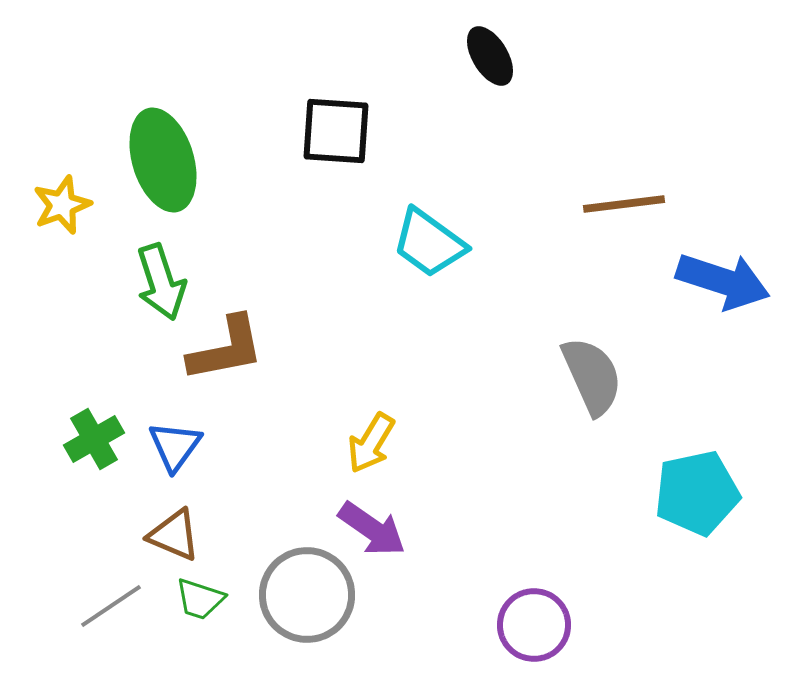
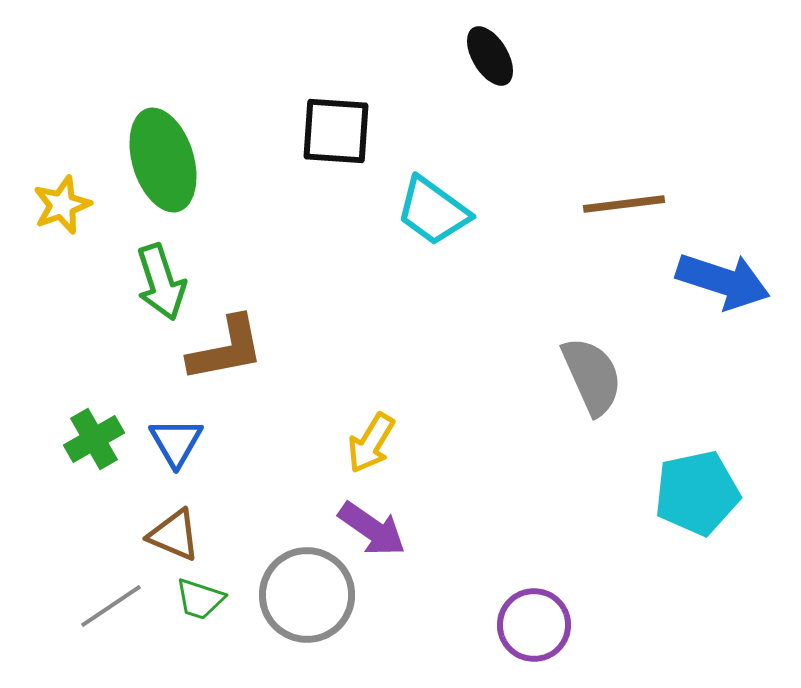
cyan trapezoid: moved 4 px right, 32 px up
blue triangle: moved 1 px right, 4 px up; rotated 6 degrees counterclockwise
